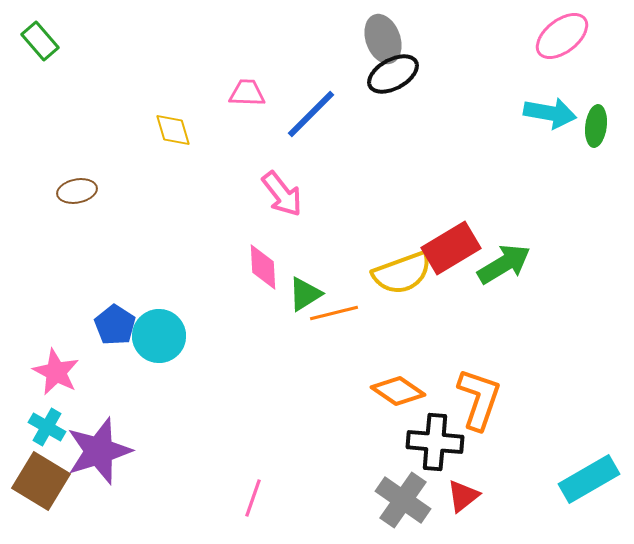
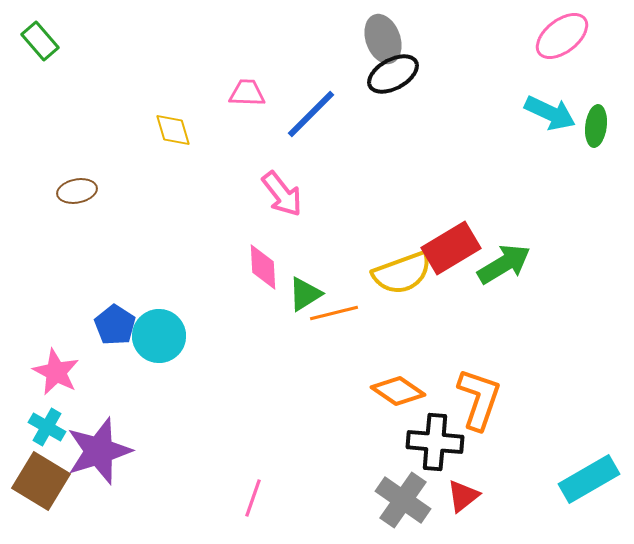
cyan arrow: rotated 15 degrees clockwise
